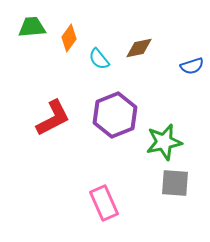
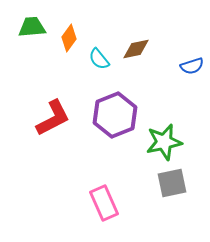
brown diamond: moved 3 px left, 1 px down
gray square: moved 3 px left; rotated 16 degrees counterclockwise
